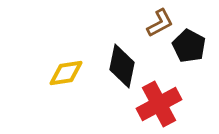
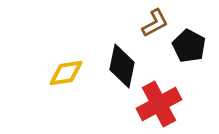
brown L-shape: moved 5 px left
